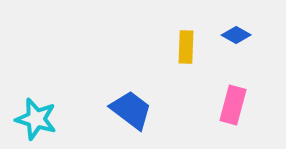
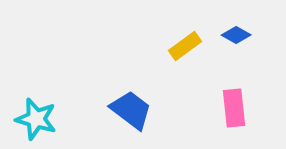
yellow rectangle: moved 1 px left, 1 px up; rotated 52 degrees clockwise
pink rectangle: moved 1 px right, 3 px down; rotated 21 degrees counterclockwise
